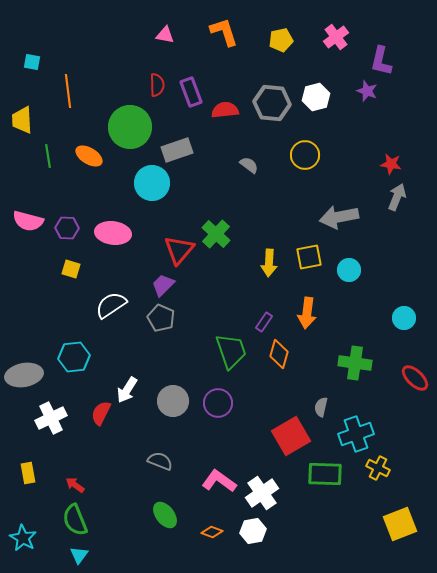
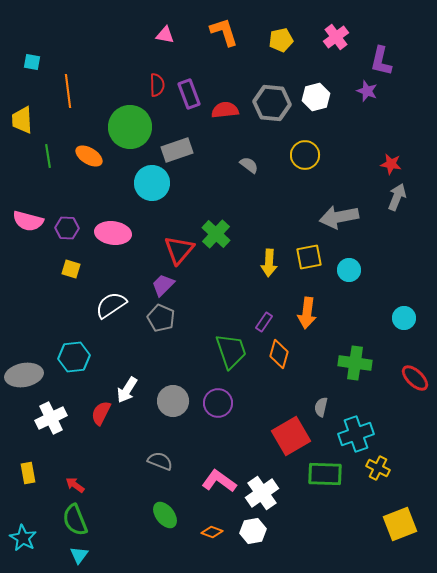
purple rectangle at (191, 92): moved 2 px left, 2 px down
